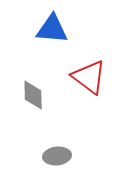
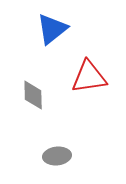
blue triangle: rotated 44 degrees counterclockwise
red triangle: rotated 45 degrees counterclockwise
